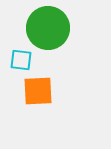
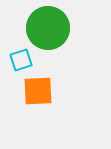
cyan square: rotated 25 degrees counterclockwise
